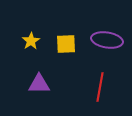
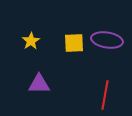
yellow square: moved 8 px right, 1 px up
red line: moved 5 px right, 8 px down
